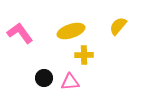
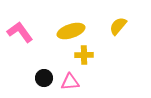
pink L-shape: moved 1 px up
